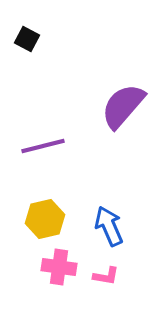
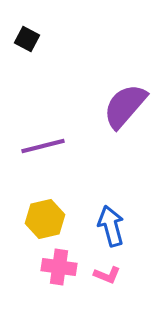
purple semicircle: moved 2 px right
blue arrow: moved 2 px right; rotated 9 degrees clockwise
pink L-shape: moved 1 px right, 1 px up; rotated 12 degrees clockwise
